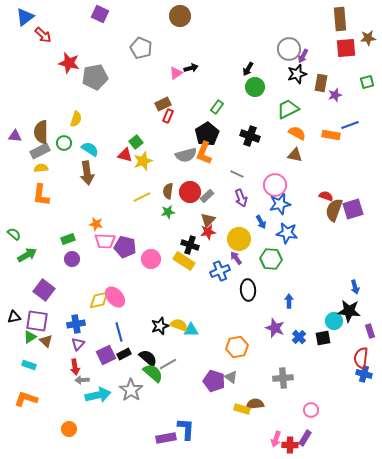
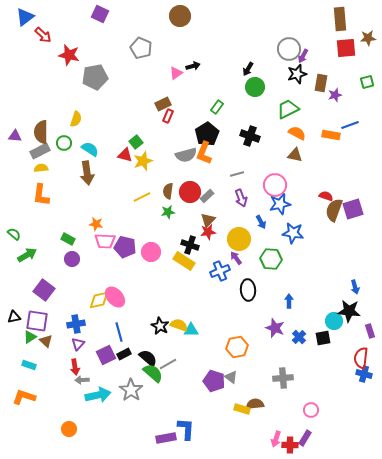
red star at (69, 63): moved 8 px up
black arrow at (191, 68): moved 2 px right, 2 px up
gray line at (237, 174): rotated 40 degrees counterclockwise
blue star at (287, 233): moved 6 px right
green rectangle at (68, 239): rotated 48 degrees clockwise
pink circle at (151, 259): moved 7 px up
black star at (160, 326): rotated 24 degrees counterclockwise
orange L-shape at (26, 399): moved 2 px left, 2 px up
